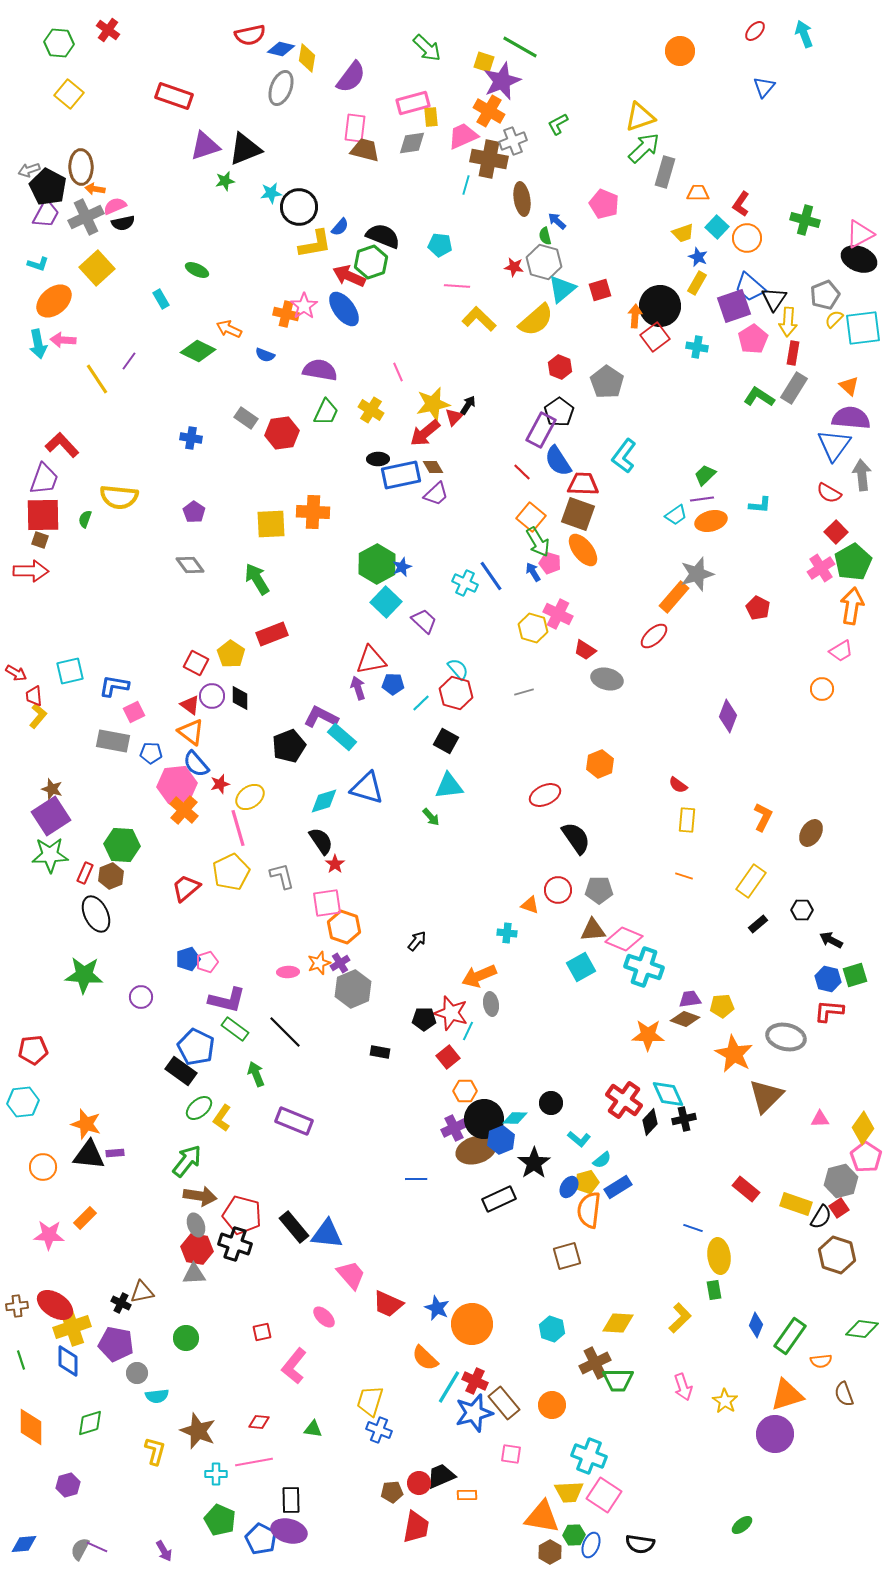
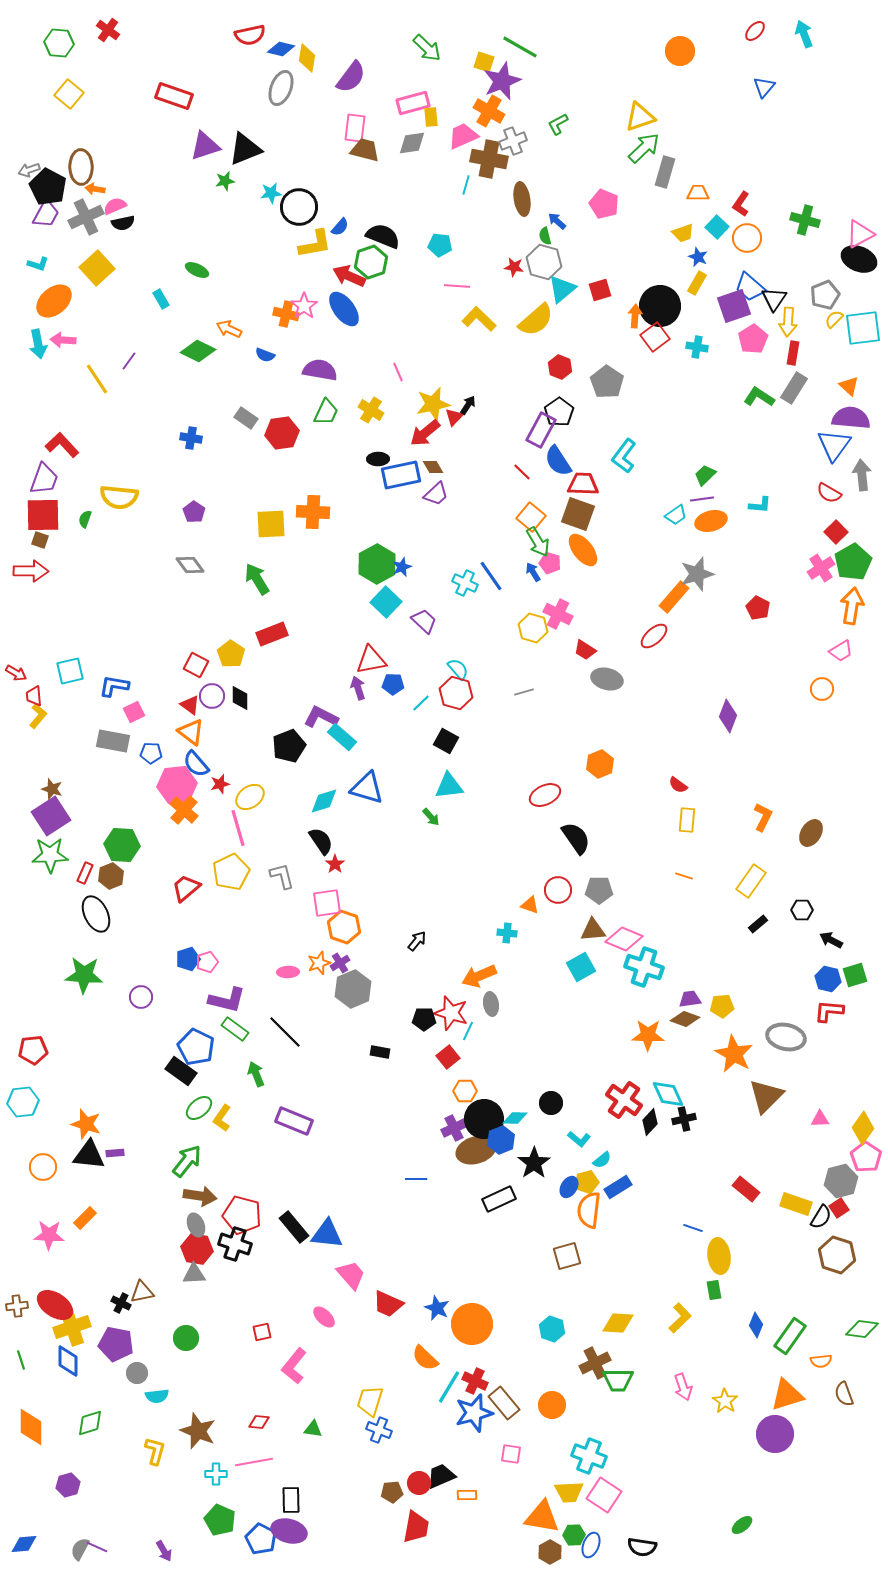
red square at (196, 663): moved 2 px down
black semicircle at (640, 1544): moved 2 px right, 3 px down
